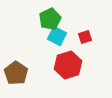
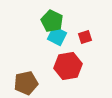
green pentagon: moved 2 px right, 2 px down; rotated 20 degrees counterclockwise
red hexagon: moved 1 px down; rotated 8 degrees clockwise
brown pentagon: moved 10 px right, 10 px down; rotated 25 degrees clockwise
